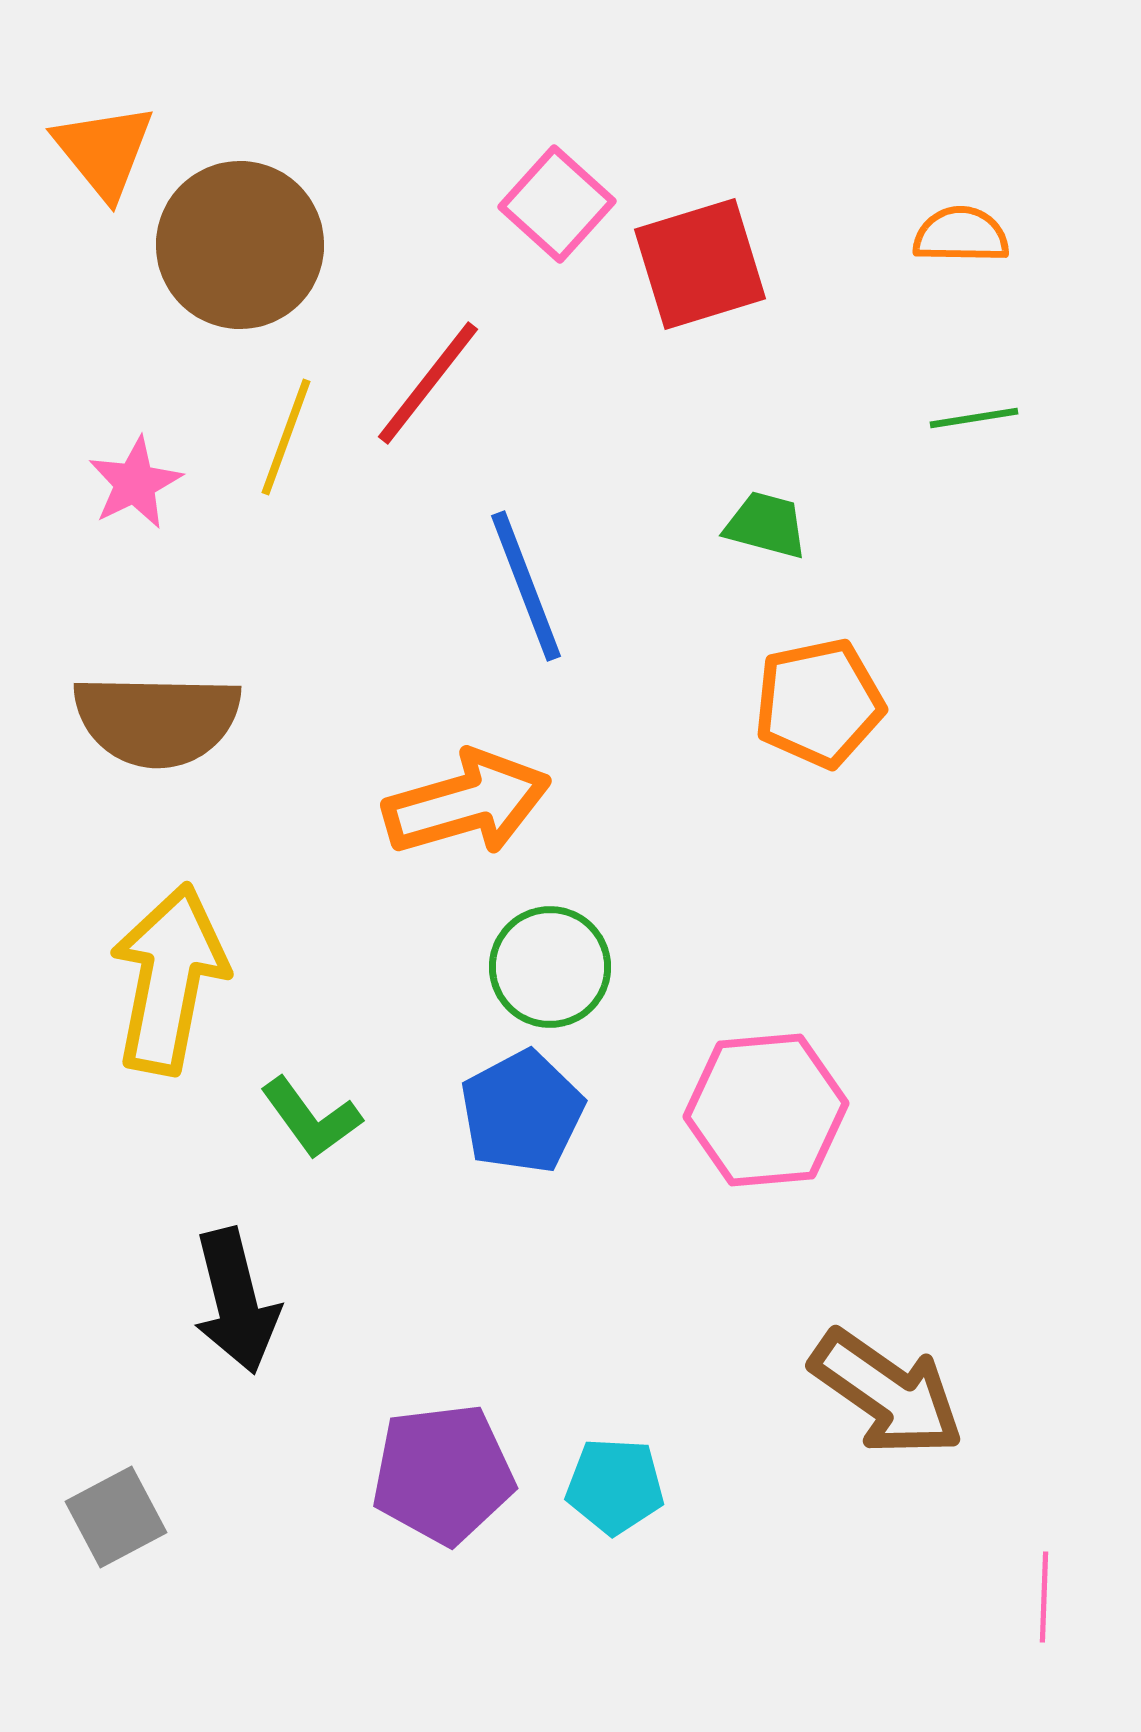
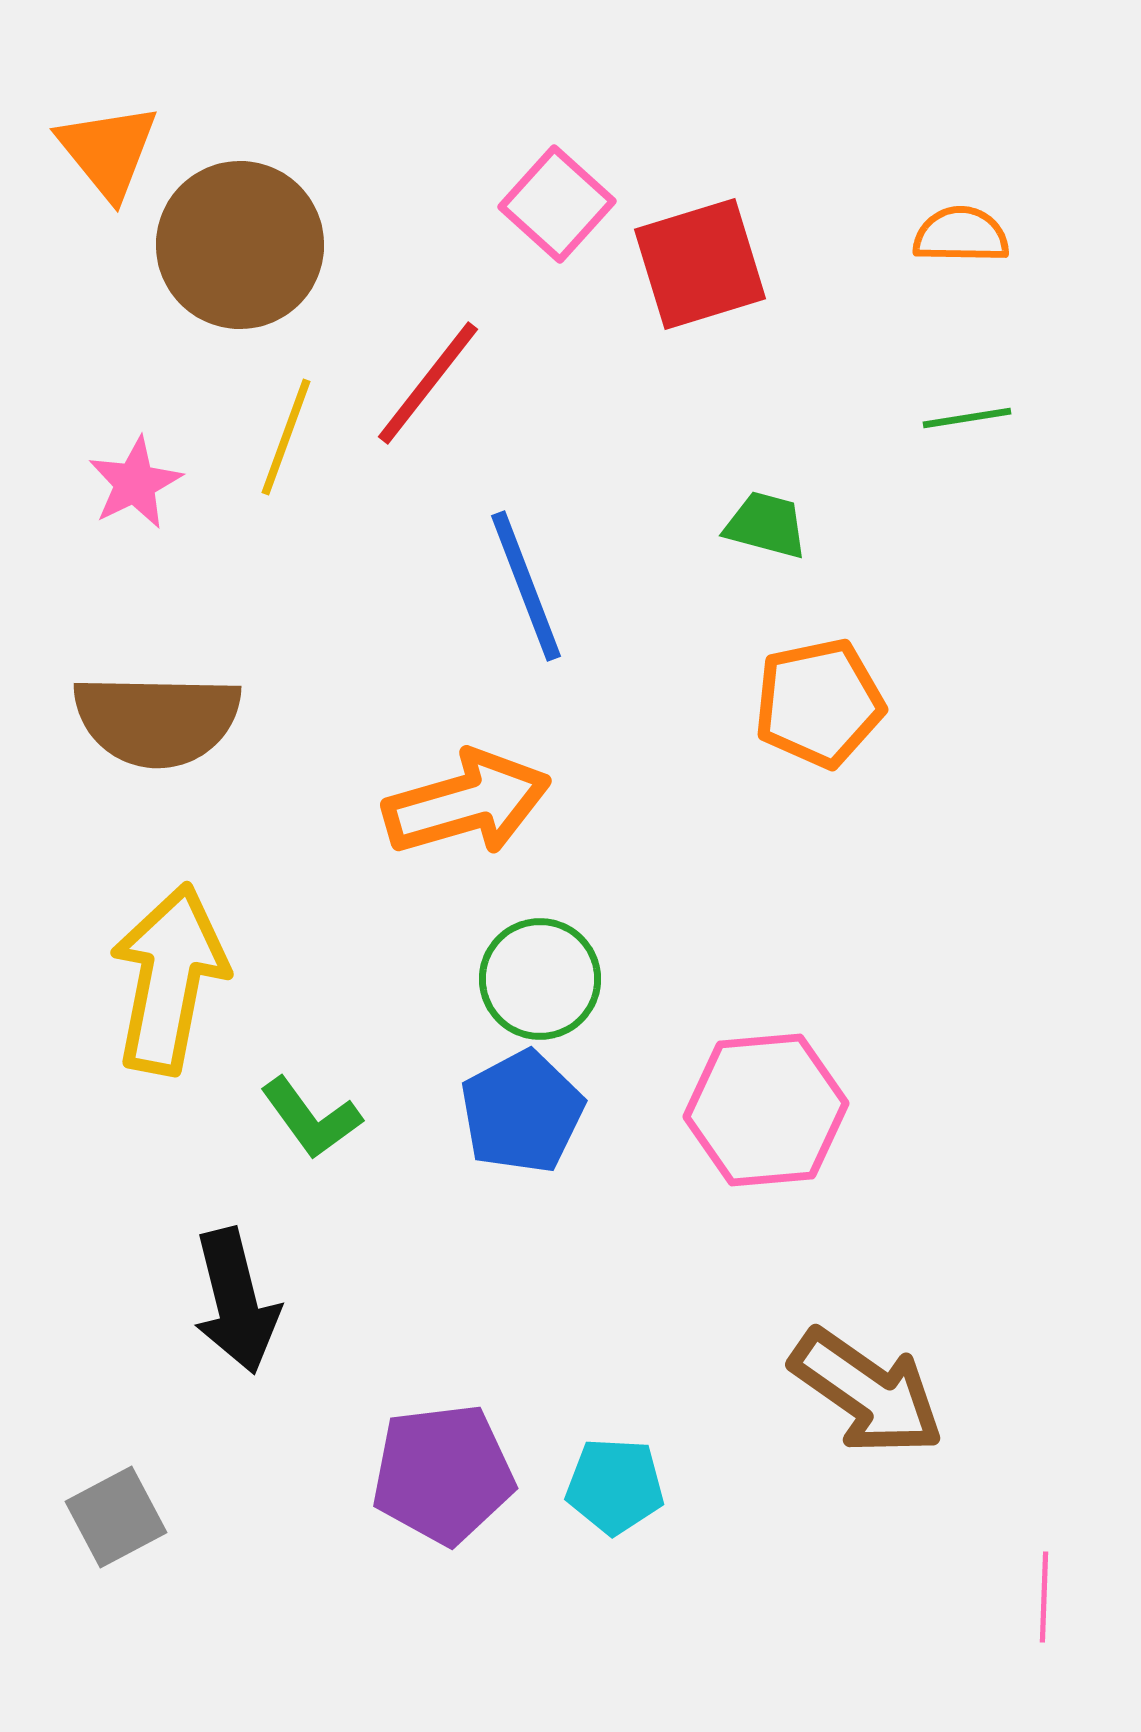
orange triangle: moved 4 px right
green line: moved 7 px left
green circle: moved 10 px left, 12 px down
brown arrow: moved 20 px left, 1 px up
